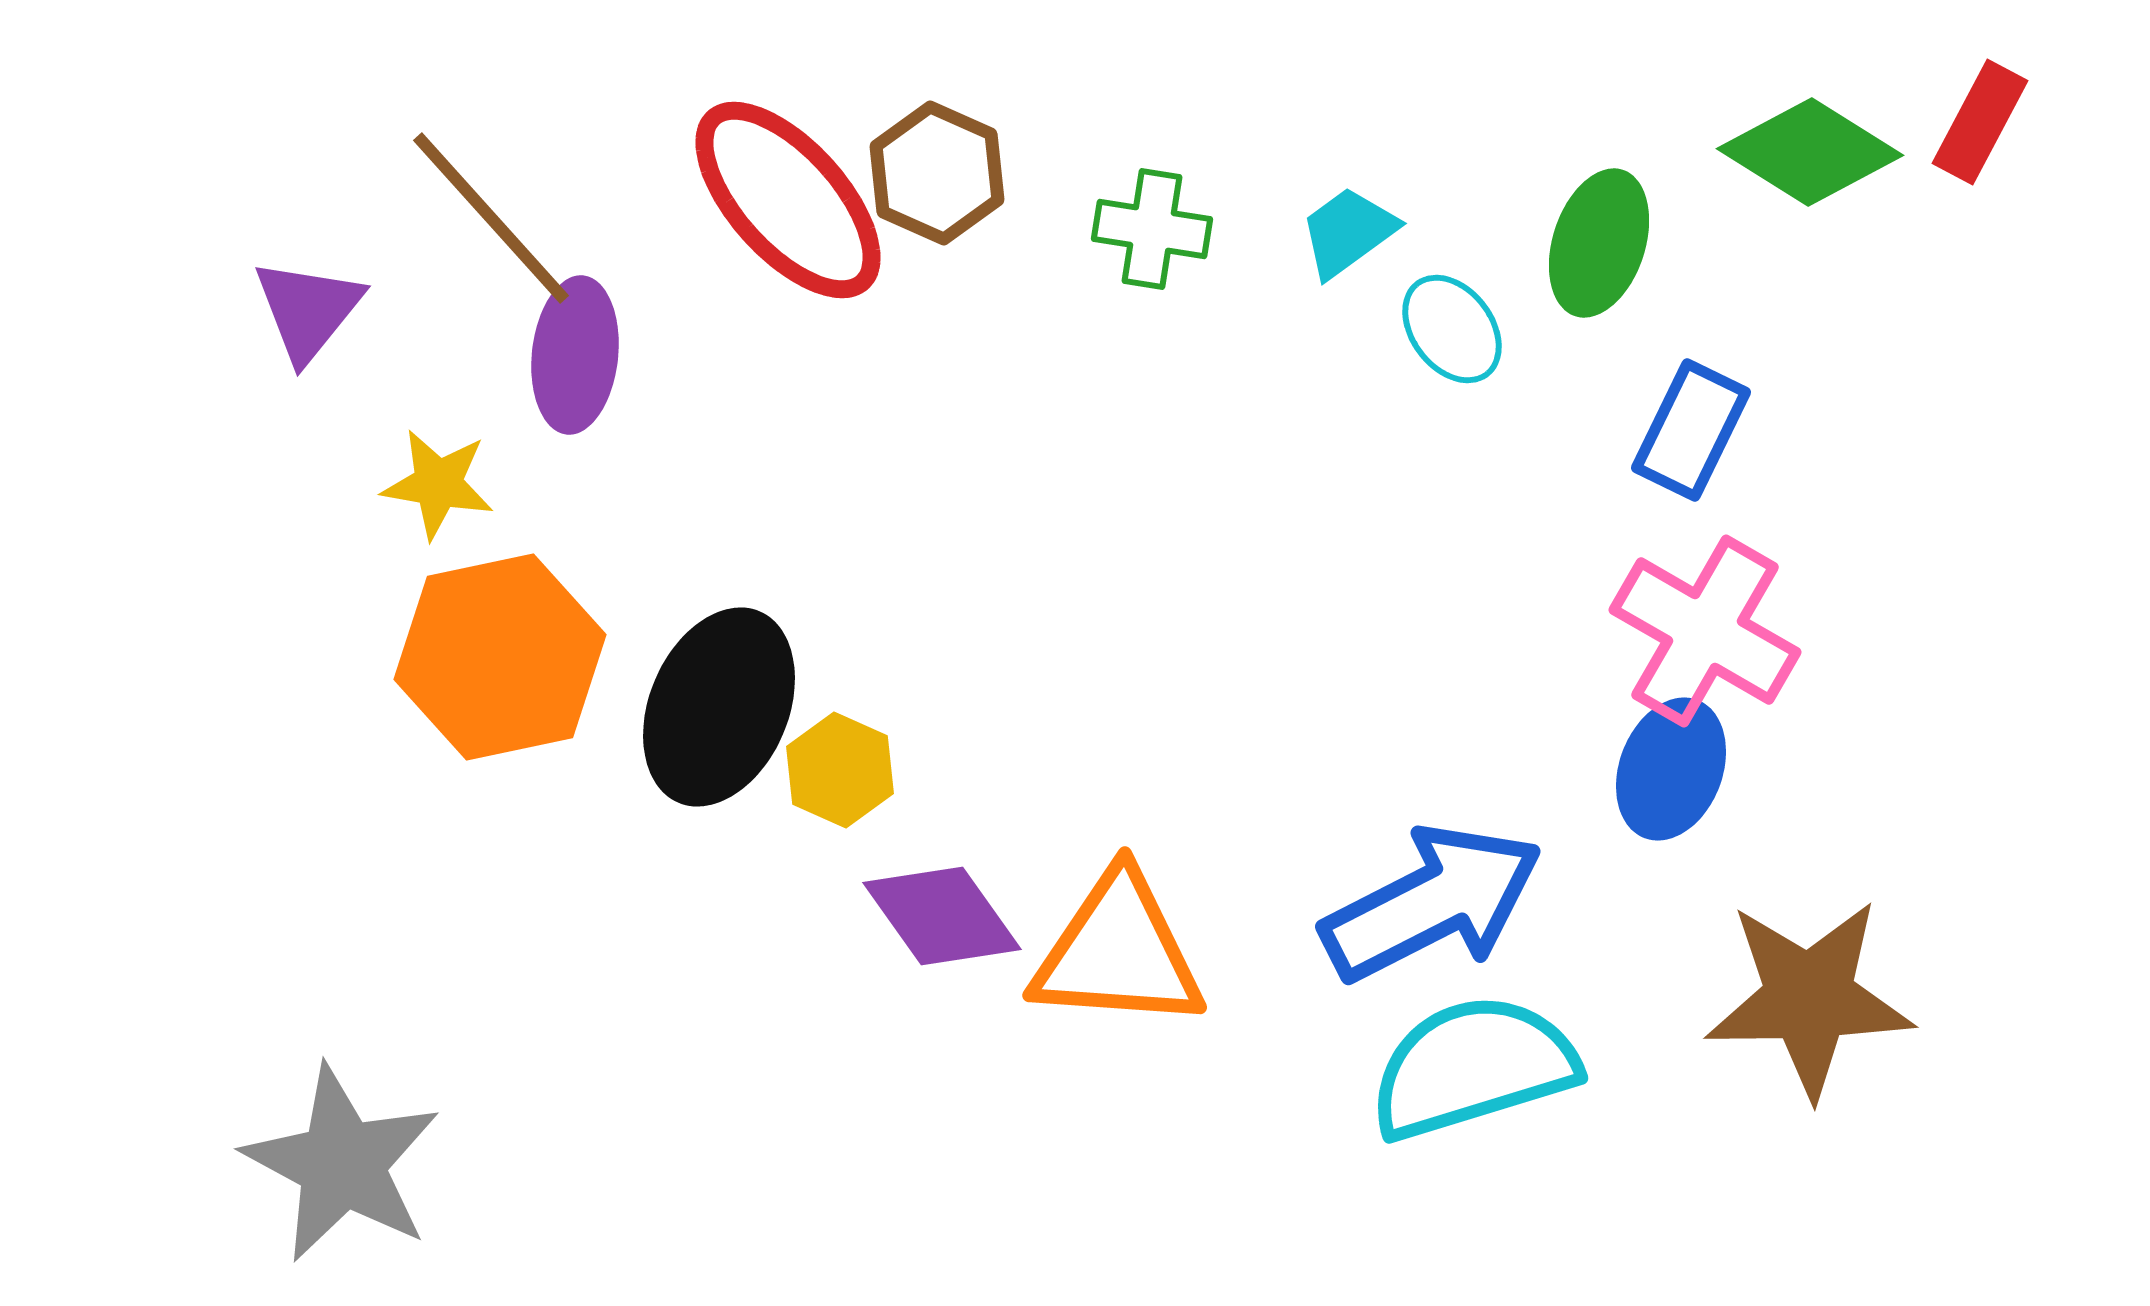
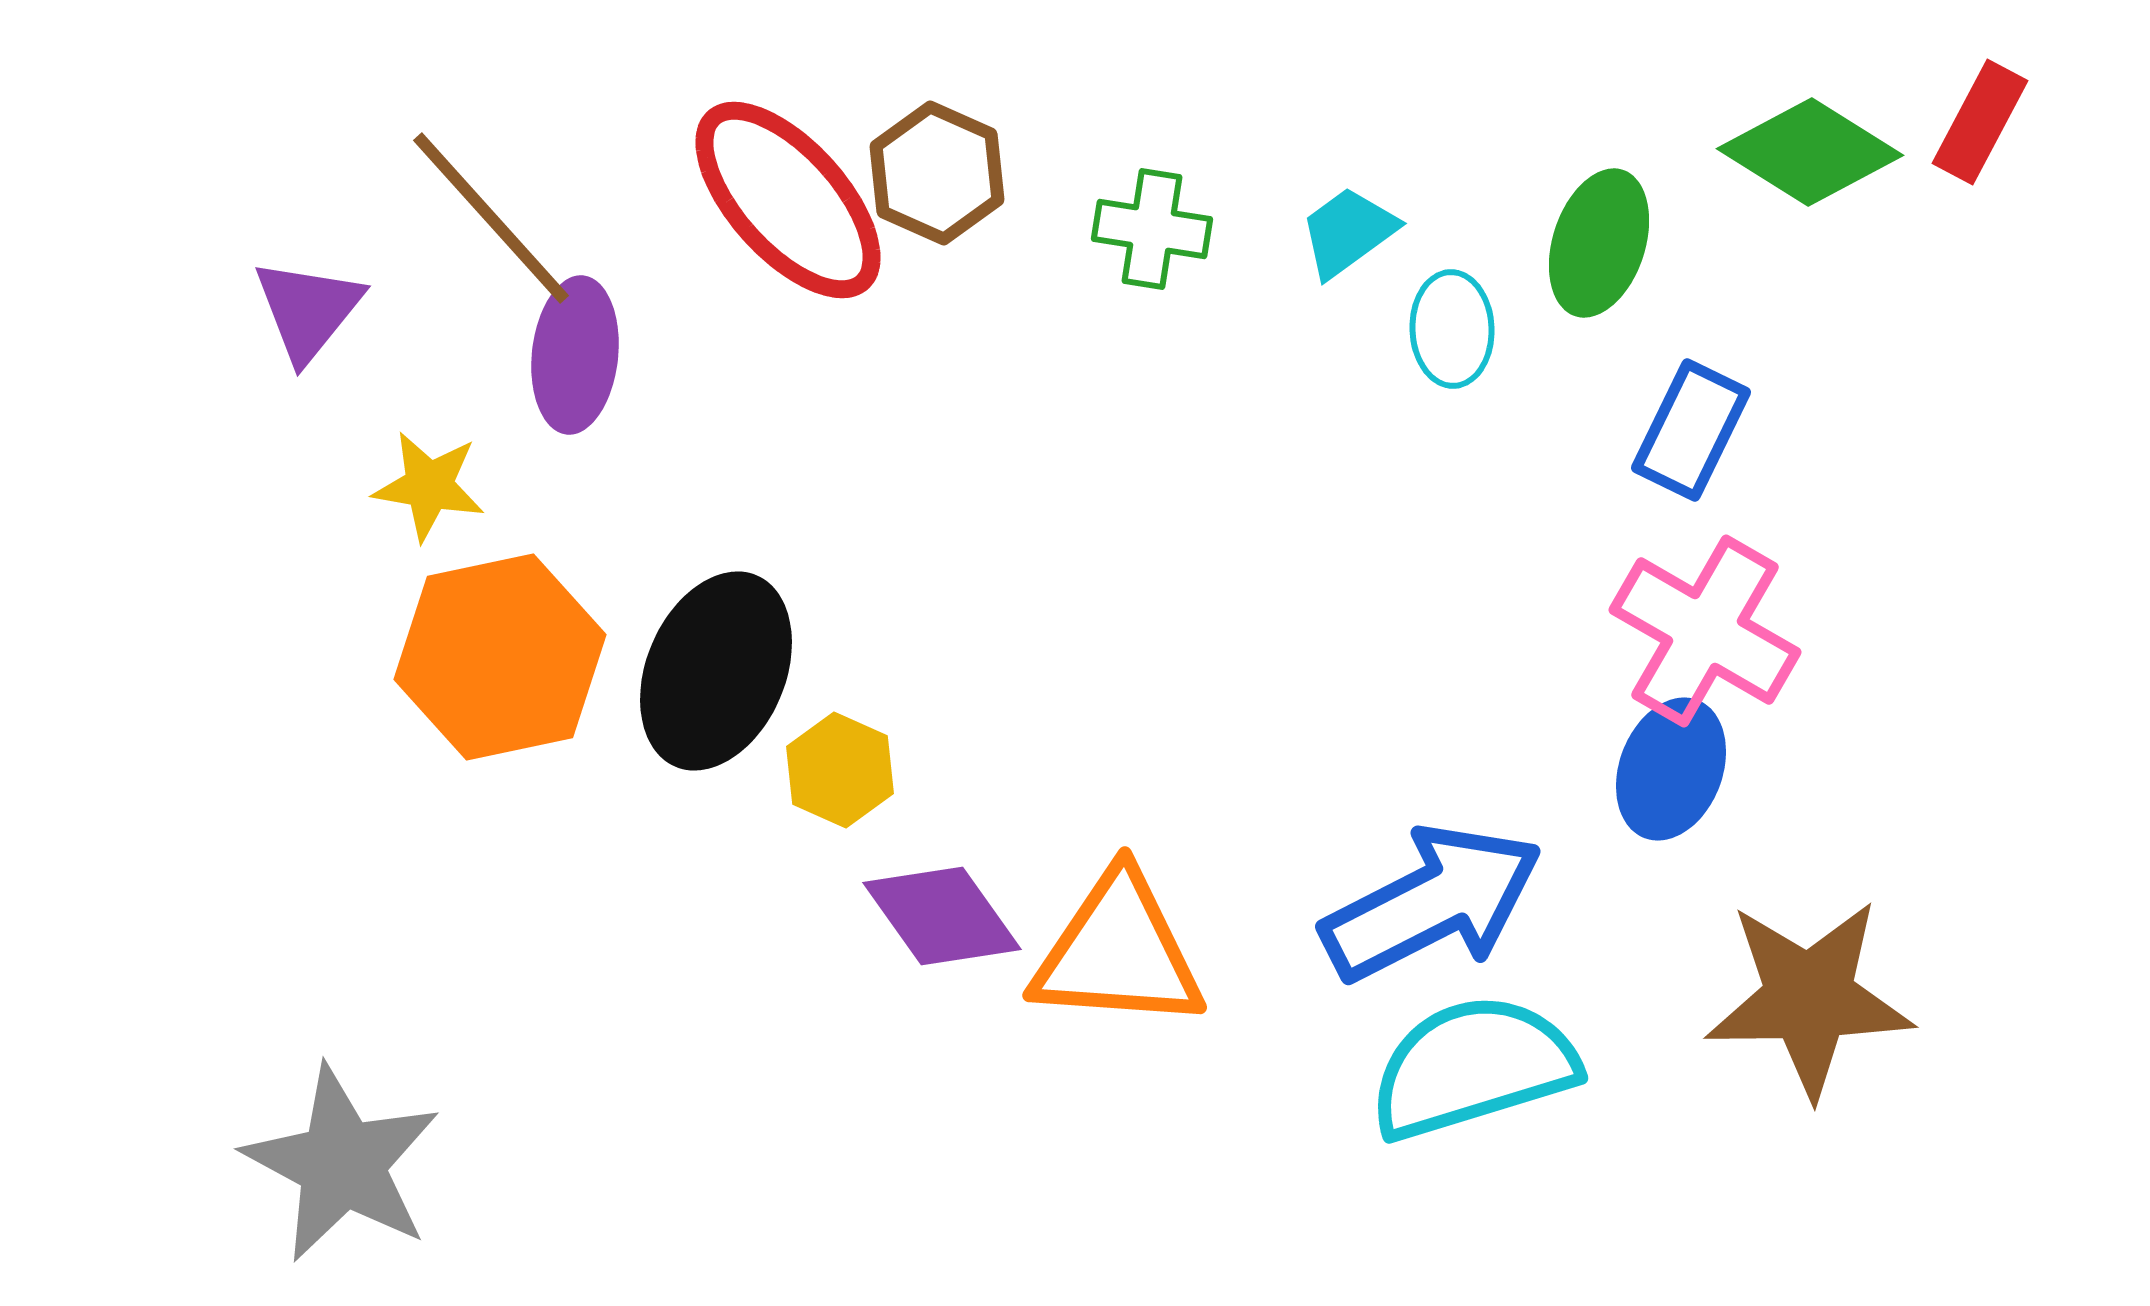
cyan ellipse: rotated 35 degrees clockwise
yellow star: moved 9 px left, 2 px down
black ellipse: moved 3 px left, 36 px up
